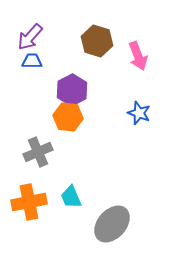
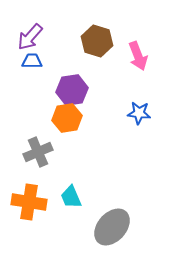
purple hexagon: rotated 20 degrees clockwise
blue star: rotated 15 degrees counterclockwise
orange hexagon: moved 1 px left, 1 px down; rotated 16 degrees counterclockwise
orange cross: rotated 20 degrees clockwise
gray ellipse: moved 3 px down
